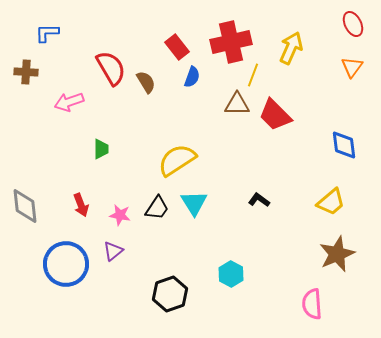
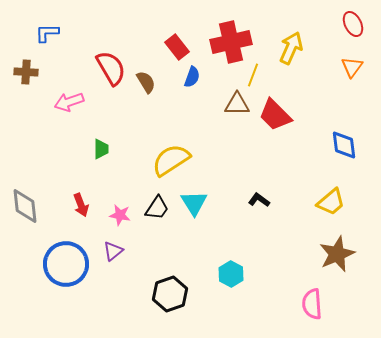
yellow semicircle: moved 6 px left
